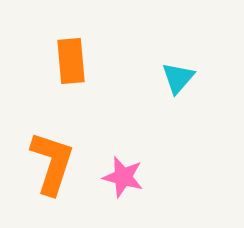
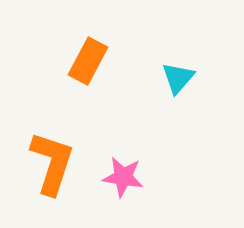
orange rectangle: moved 17 px right; rotated 33 degrees clockwise
pink star: rotated 6 degrees counterclockwise
